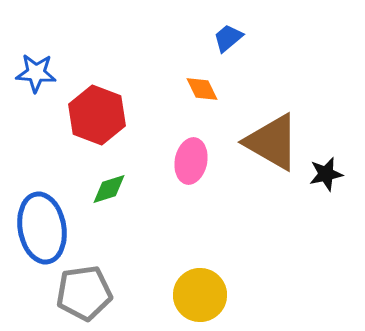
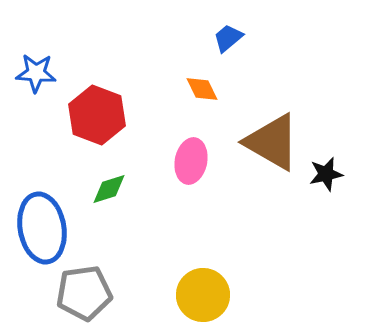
yellow circle: moved 3 px right
